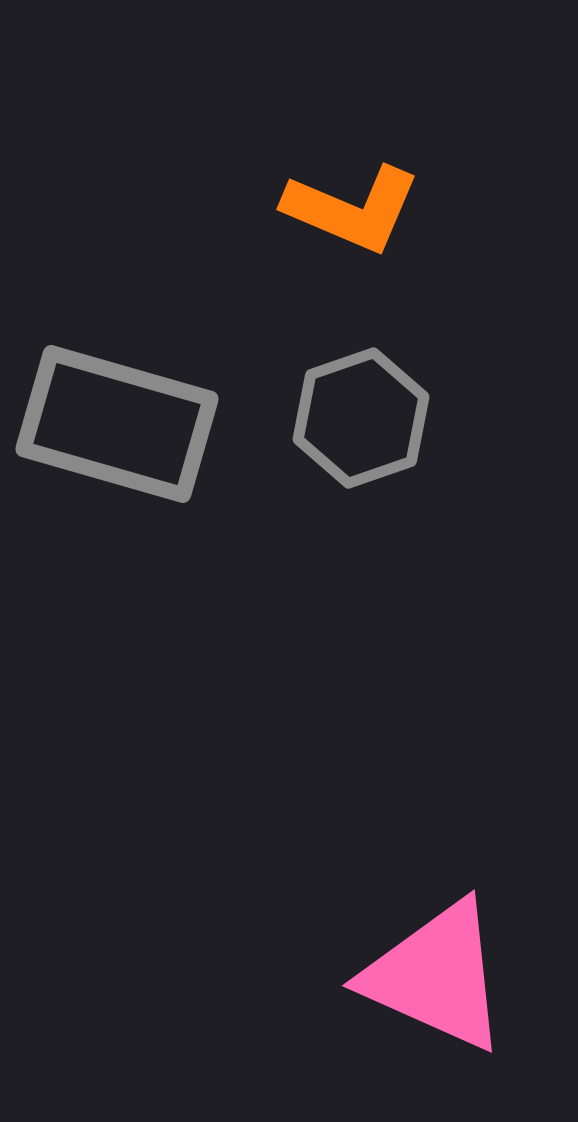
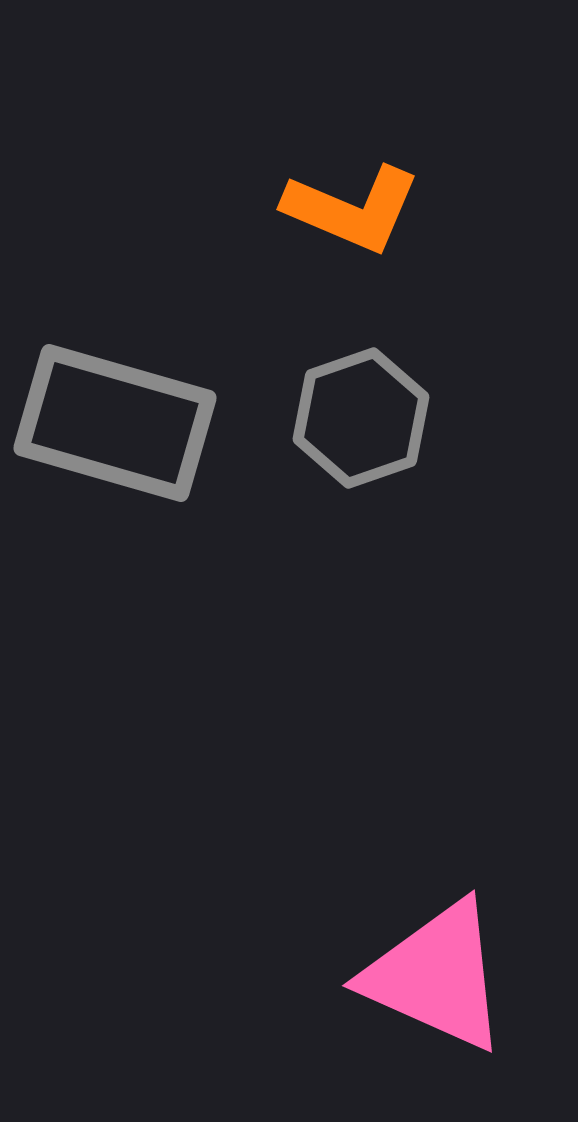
gray rectangle: moved 2 px left, 1 px up
